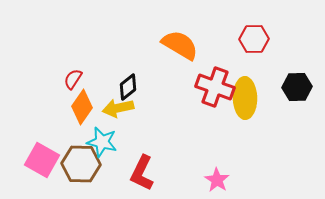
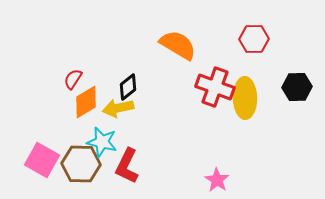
orange semicircle: moved 2 px left
orange diamond: moved 4 px right, 5 px up; rotated 24 degrees clockwise
red L-shape: moved 15 px left, 7 px up
